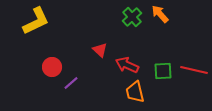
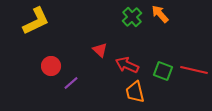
red circle: moved 1 px left, 1 px up
green square: rotated 24 degrees clockwise
